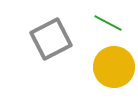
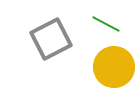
green line: moved 2 px left, 1 px down
